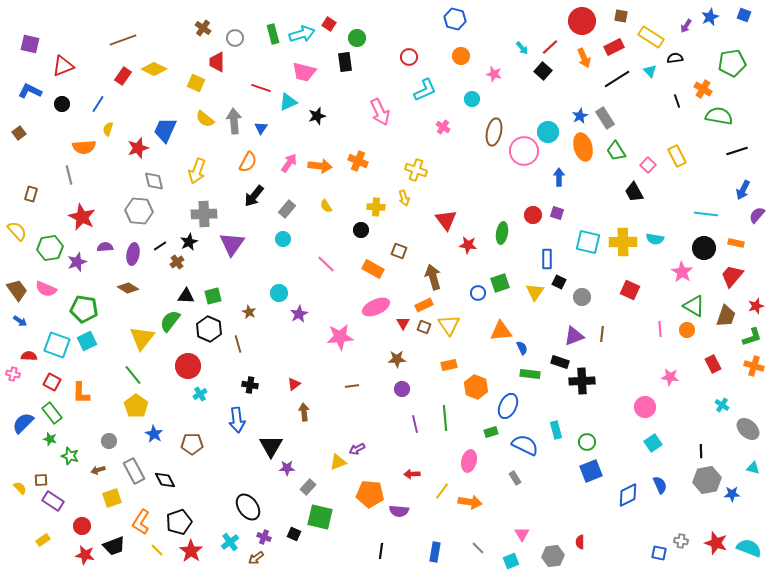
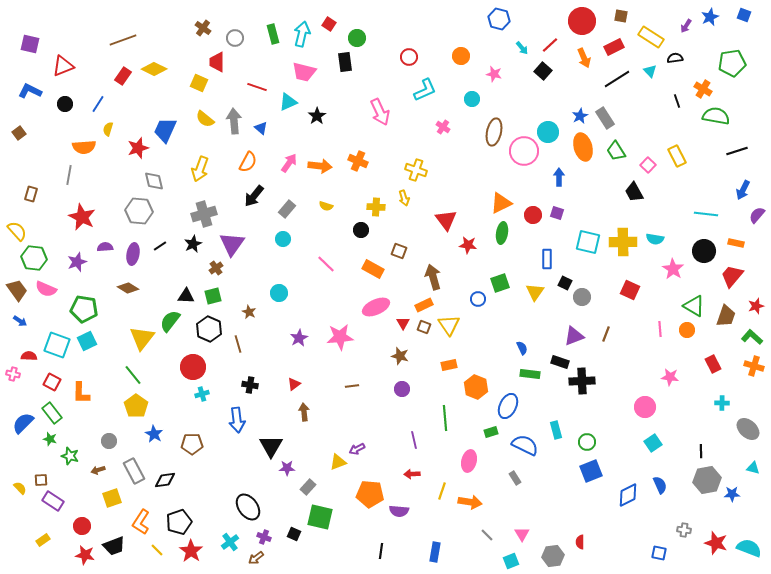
blue hexagon at (455, 19): moved 44 px right
cyan arrow at (302, 34): rotated 60 degrees counterclockwise
red line at (550, 47): moved 2 px up
yellow square at (196, 83): moved 3 px right
red line at (261, 88): moved 4 px left, 1 px up
black circle at (62, 104): moved 3 px right
black star at (317, 116): rotated 18 degrees counterclockwise
green semicircle at (719, 116): moved 3 px left
blue triangle at (261, 128): rotated 24 degrees counterclockwise
yellow arrow at (197, 171): moved 3 px right, 2 px up
gray line at (69, 175): rotated 24 degrees clockwise
yellow semicircle at (326, 206): rotated 40 degrees counterclockwise
gray cross at (204, 214): rotated 15 degrees counterclockwise
black star at (189, 242): moved 4 px right, 2 px down
green hexagon at (50, 248): moved 16 px left, 10 px down; rotated 15 degrees clockwise
black circle at (704, 248): moved 3 px down
brown cross at (177, 262): moved 39 px right, 6 px down
pink star at (682, 272): moved 9 px left, 3 px up
black square at (559, 282): moved 6 px right, 1 px down
blue circle at (478, 293): moved 6 px down
purple star at (299, 314): moved 24 px down
orange triangle at (501, 331): moved 128 px up; rotated 20 degrees counterclockwise
brown line at (602, 334): moved 4 px right; rotated 14 degrees clockwise
green L-shape at (752, 337): rotated 120 degrees counterclockwise
brown star at (397, 359): moved 3 px right, 3 px up; rotated 18 degrees clockwise
red circle at (188, 366): moved 5 px right, 1 px down
cyan cross at (200, 394): moved 2 px right; rotated 16 degrees clockwise
cyan cross at (722, 405): moved 2 px up; rotated 32 degrees counterclockwise
purple line at (415, 424): moved 1 px left, 16 px down
black diamond at (165, 480): rotated 70 degrees counterclockwise
yellow line at (442, 491): rotated 18 degrees counterclockwise
gray cross at (681, 541): moved 3 px right, 11 px up
gray line at (478, 548): moved 9 px right, 13 px up
